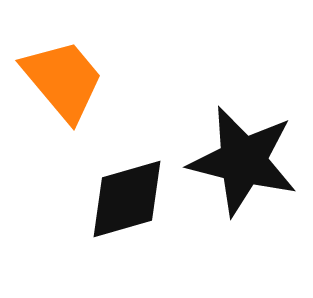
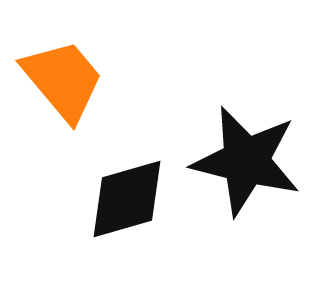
black star: moved 3 px right
